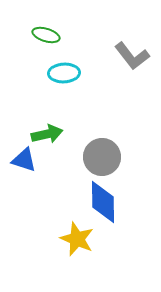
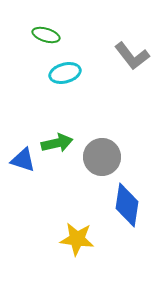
cyan ellipse: moved 1 px right; rotated 12 degrees counterclockwise
green arrow: moved 10 px right, 9 px down
blue triangle: moved 1 px left
blue diamond: moved 24 px right, 3 px down; rotated 9 degrees clockwise
yellow star: rotated 16 degrees counterclockwise
